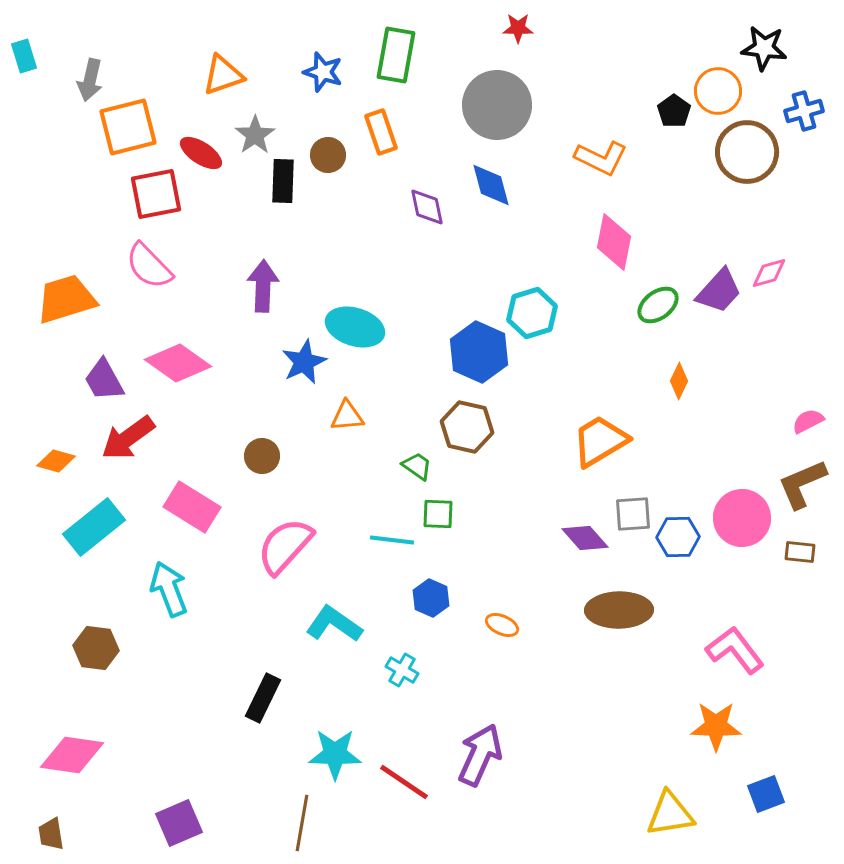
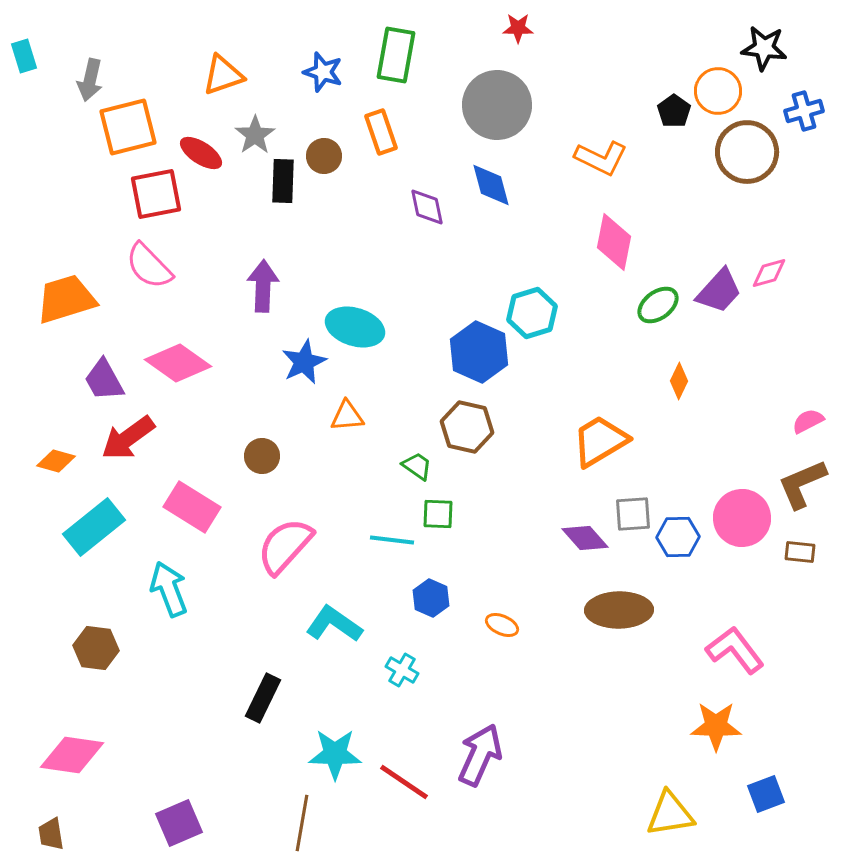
brown circle at (328, 155): moved 4 px left, 1 px down
